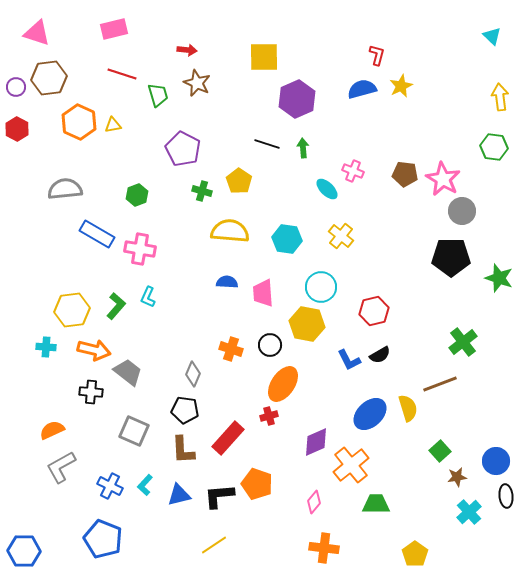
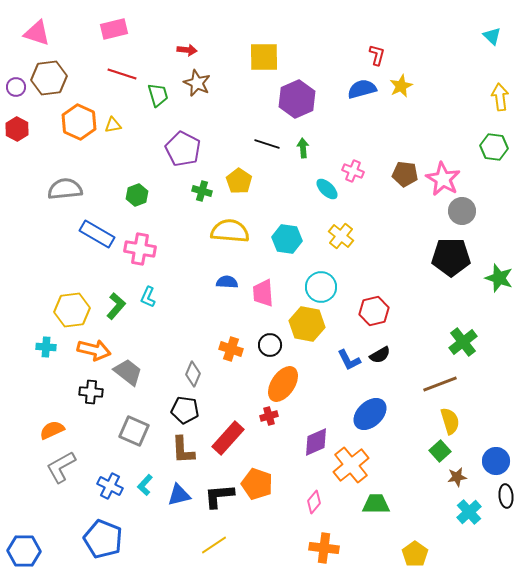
yellow semicircle at (408, 408): moved 42 px right, 13 px down
